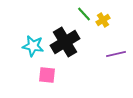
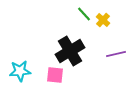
yellow cross: rotated 16 degrees counterclockwise
black cross: moved 5 px right, 9 px down
cyan star: moved 13 px left, 25 px down; rotated 15 degrees counterclockwise
pink square: moved 8 px right
